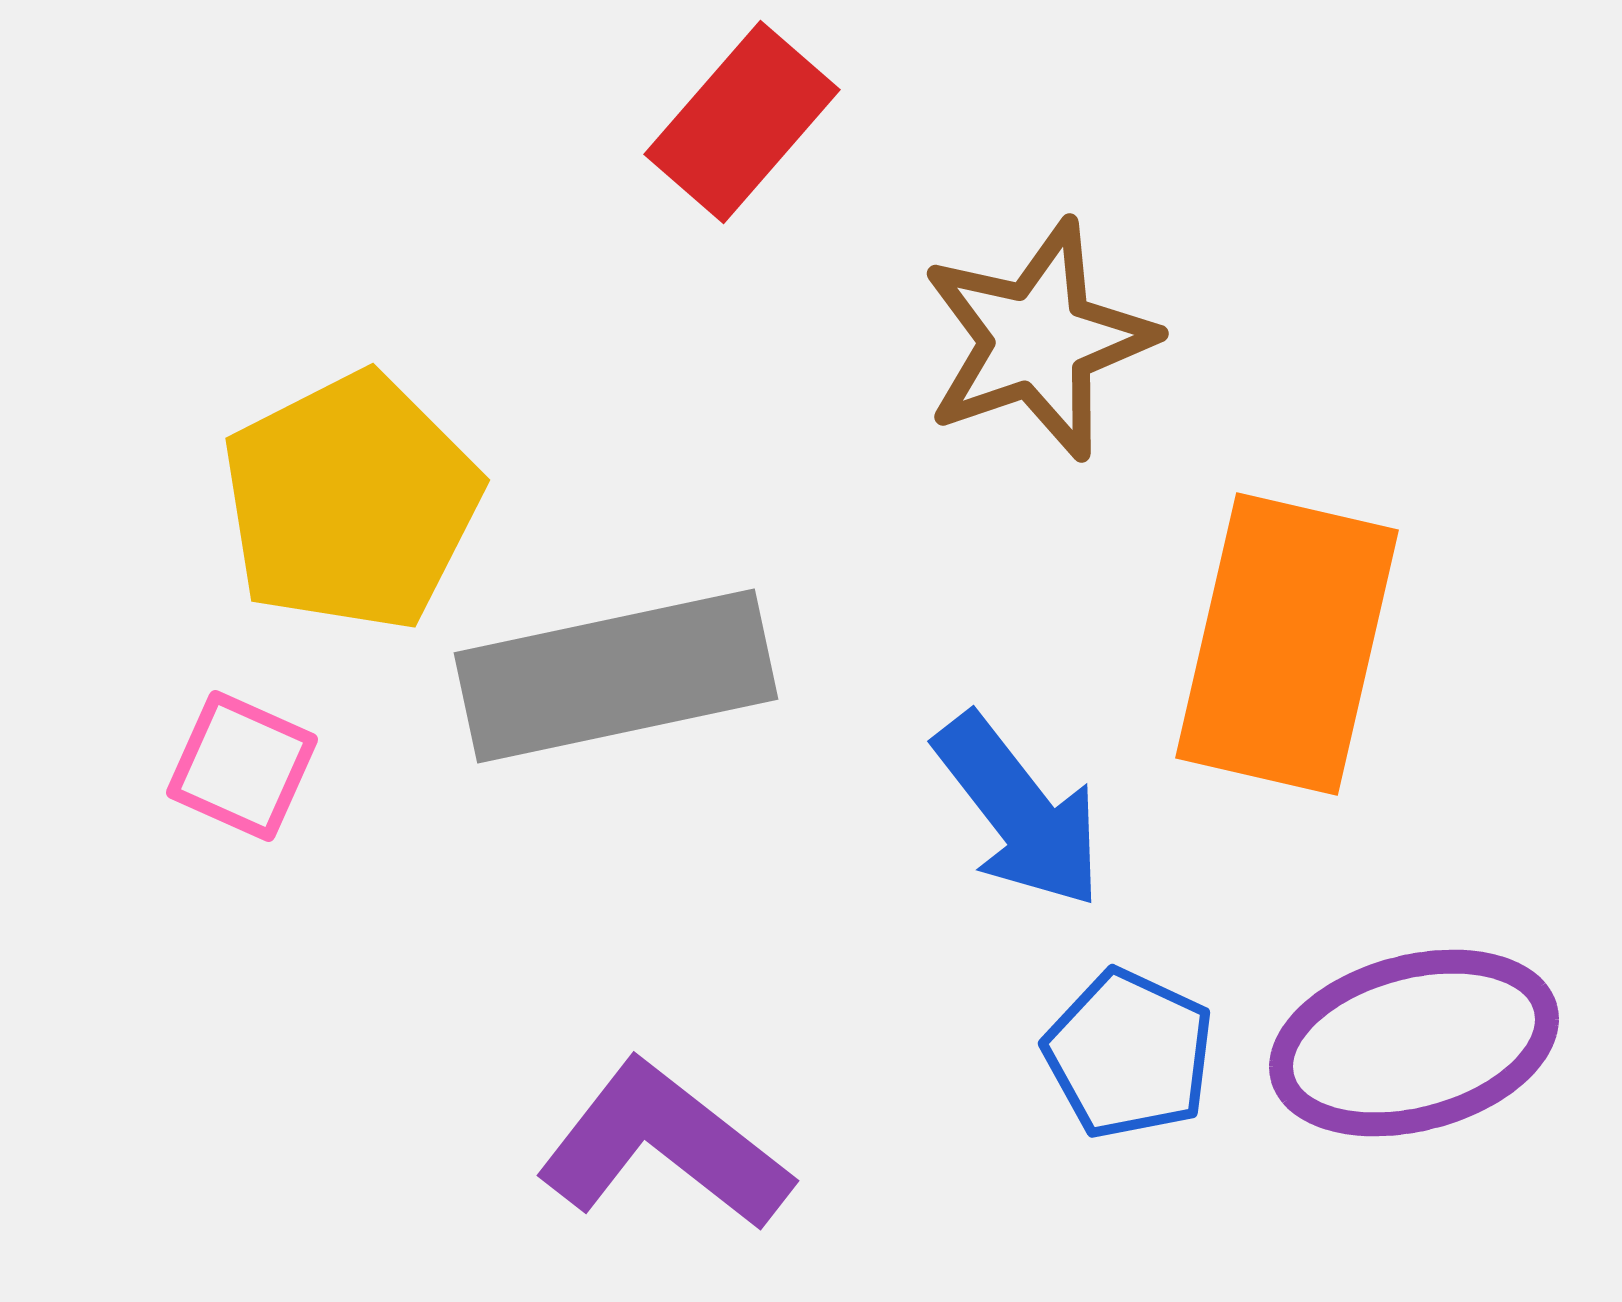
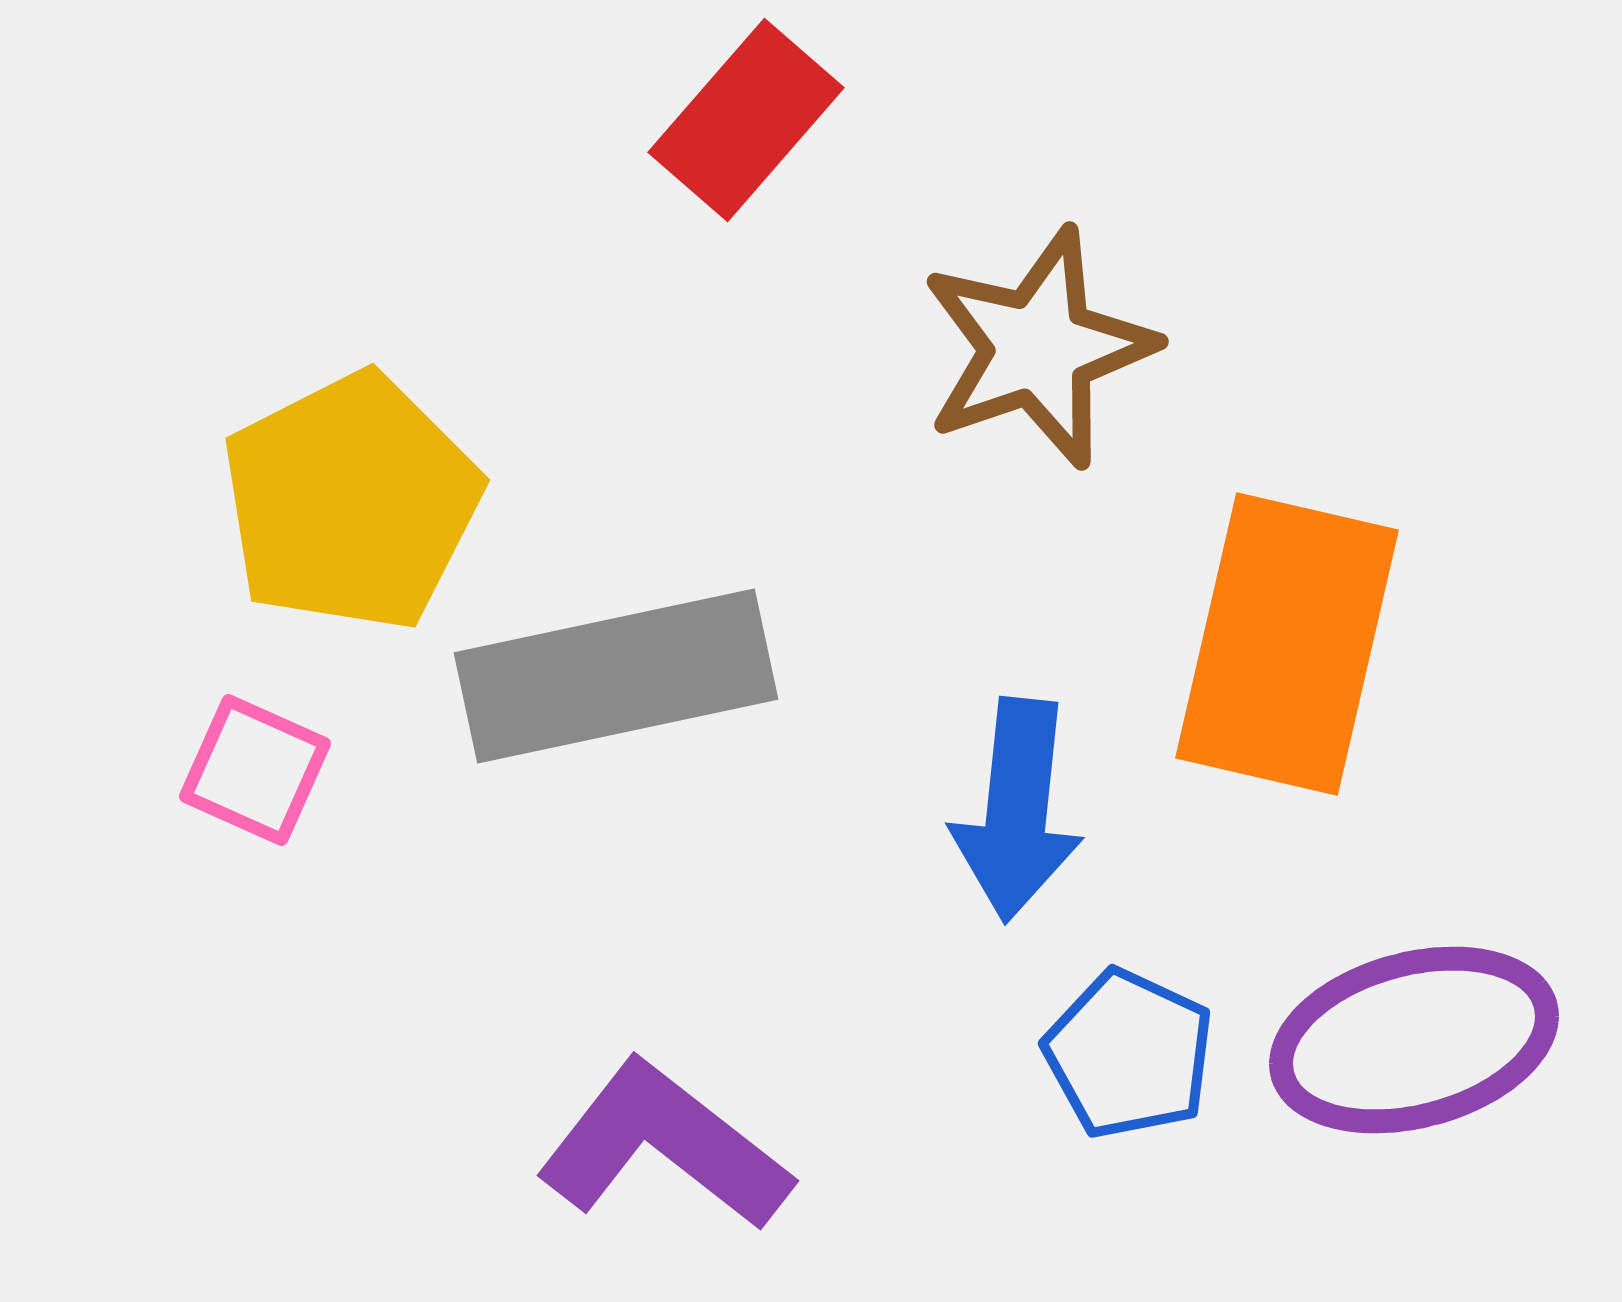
red rectangle: moved 4 px right, 2 px up
brown star: moved 8 px down
pink square: moved 13 px right, 4 px down
blue arrow: moved 2 px left, 1 px up; rotated 44 degrees clockwise
purple ellipse: moved 3 px up
